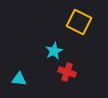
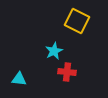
yellow square: moved 2 px left, 1 px up
red cross: rotated 12 degrees counterclockwise
